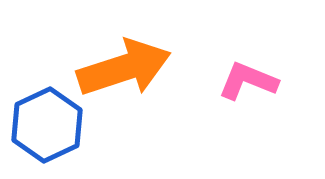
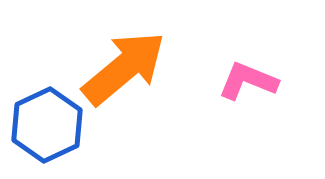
orange arrow: rotated 22 degrees counterclockwise
